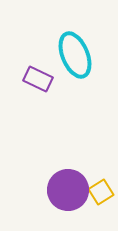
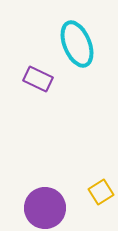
cyan ellipse: moved 2 px right, 11 px up
purple circle: moved 23 px left, 18 px down
